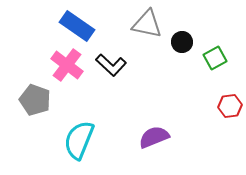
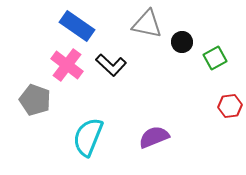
cyan semicircle: moved 9 px right, 3 px up
